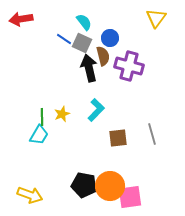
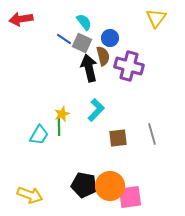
green line: moved 17 px right, 10 px down
